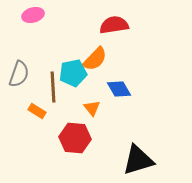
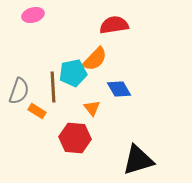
gray semicircle: moved 17 px down
